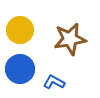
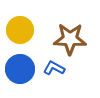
brown star: rotated 12 degrees clockwise
blue L-shape: moved 14 px up
